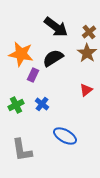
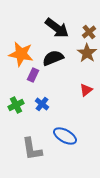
black arrow: moved 1 px right, 1 px down
black semicircle: rotated 10 degrees clockwise
gray L-shape: moved 10 px right, 1 px up
